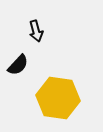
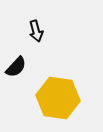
black semicircle: moved 2 px left, 2 px down
